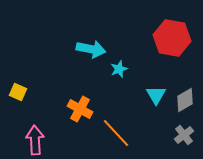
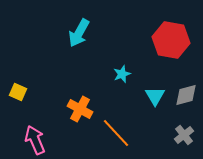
red hexagon: moved 1 px left, 2 px down
cyan arrow: moved 12 px left, 16 px up; rotated 108 degrees clockwise
cyan star: moved 3 px right, 5 px down
cyan triangle: moved 1 px left, 1 px down
gray diamond: moved 1 px right, 5 px up; rotated 15 degrees clockwise
pink arrow: rotated 20 degrees counterclockwise
